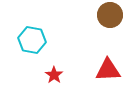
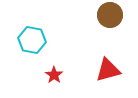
red triangle: rotated 12 degrees counterclockwise
